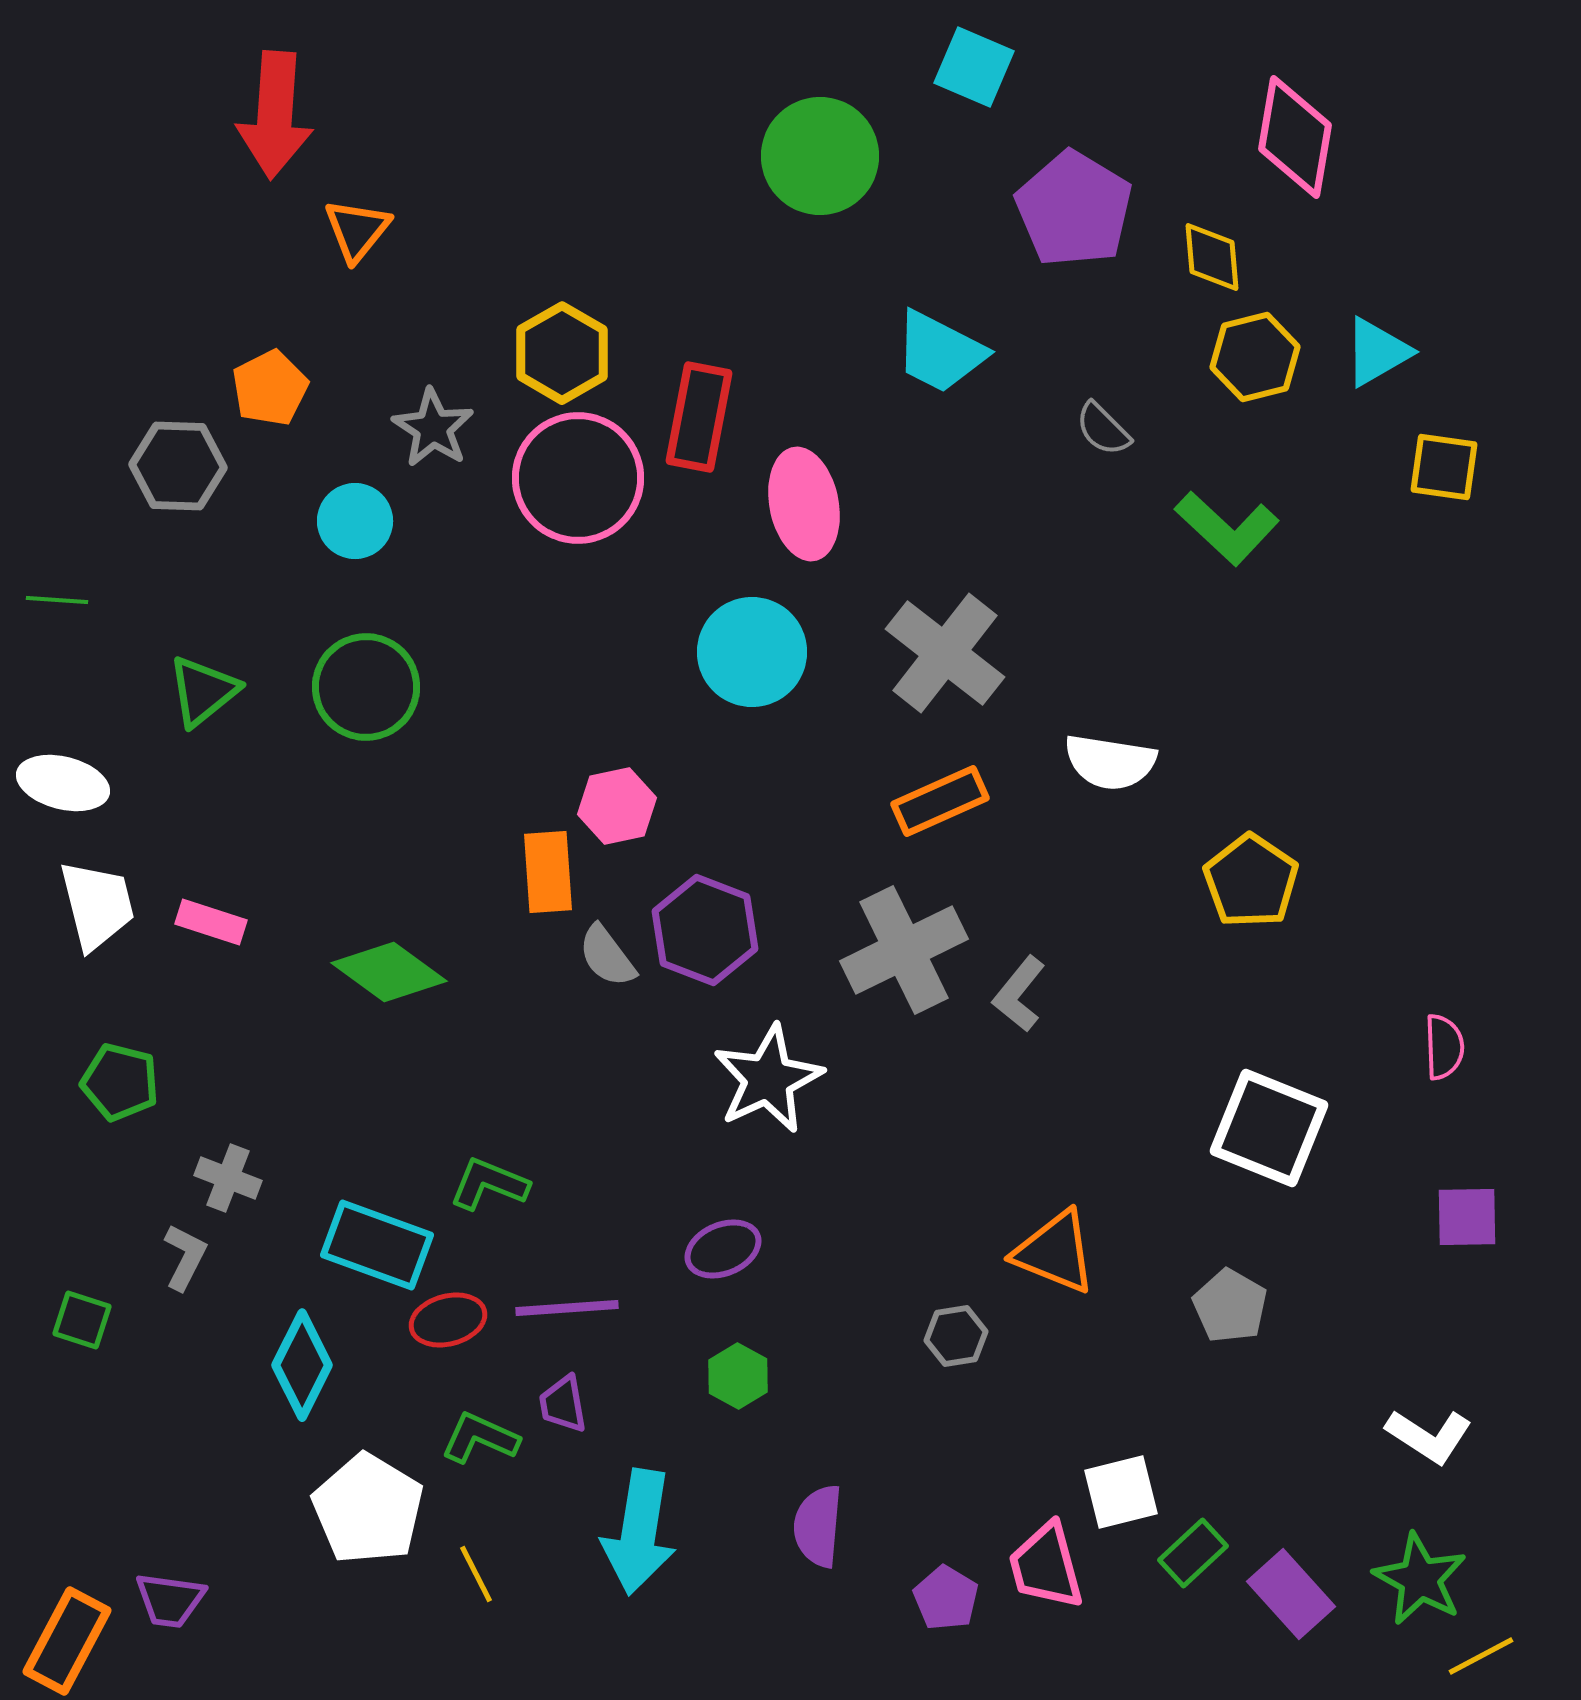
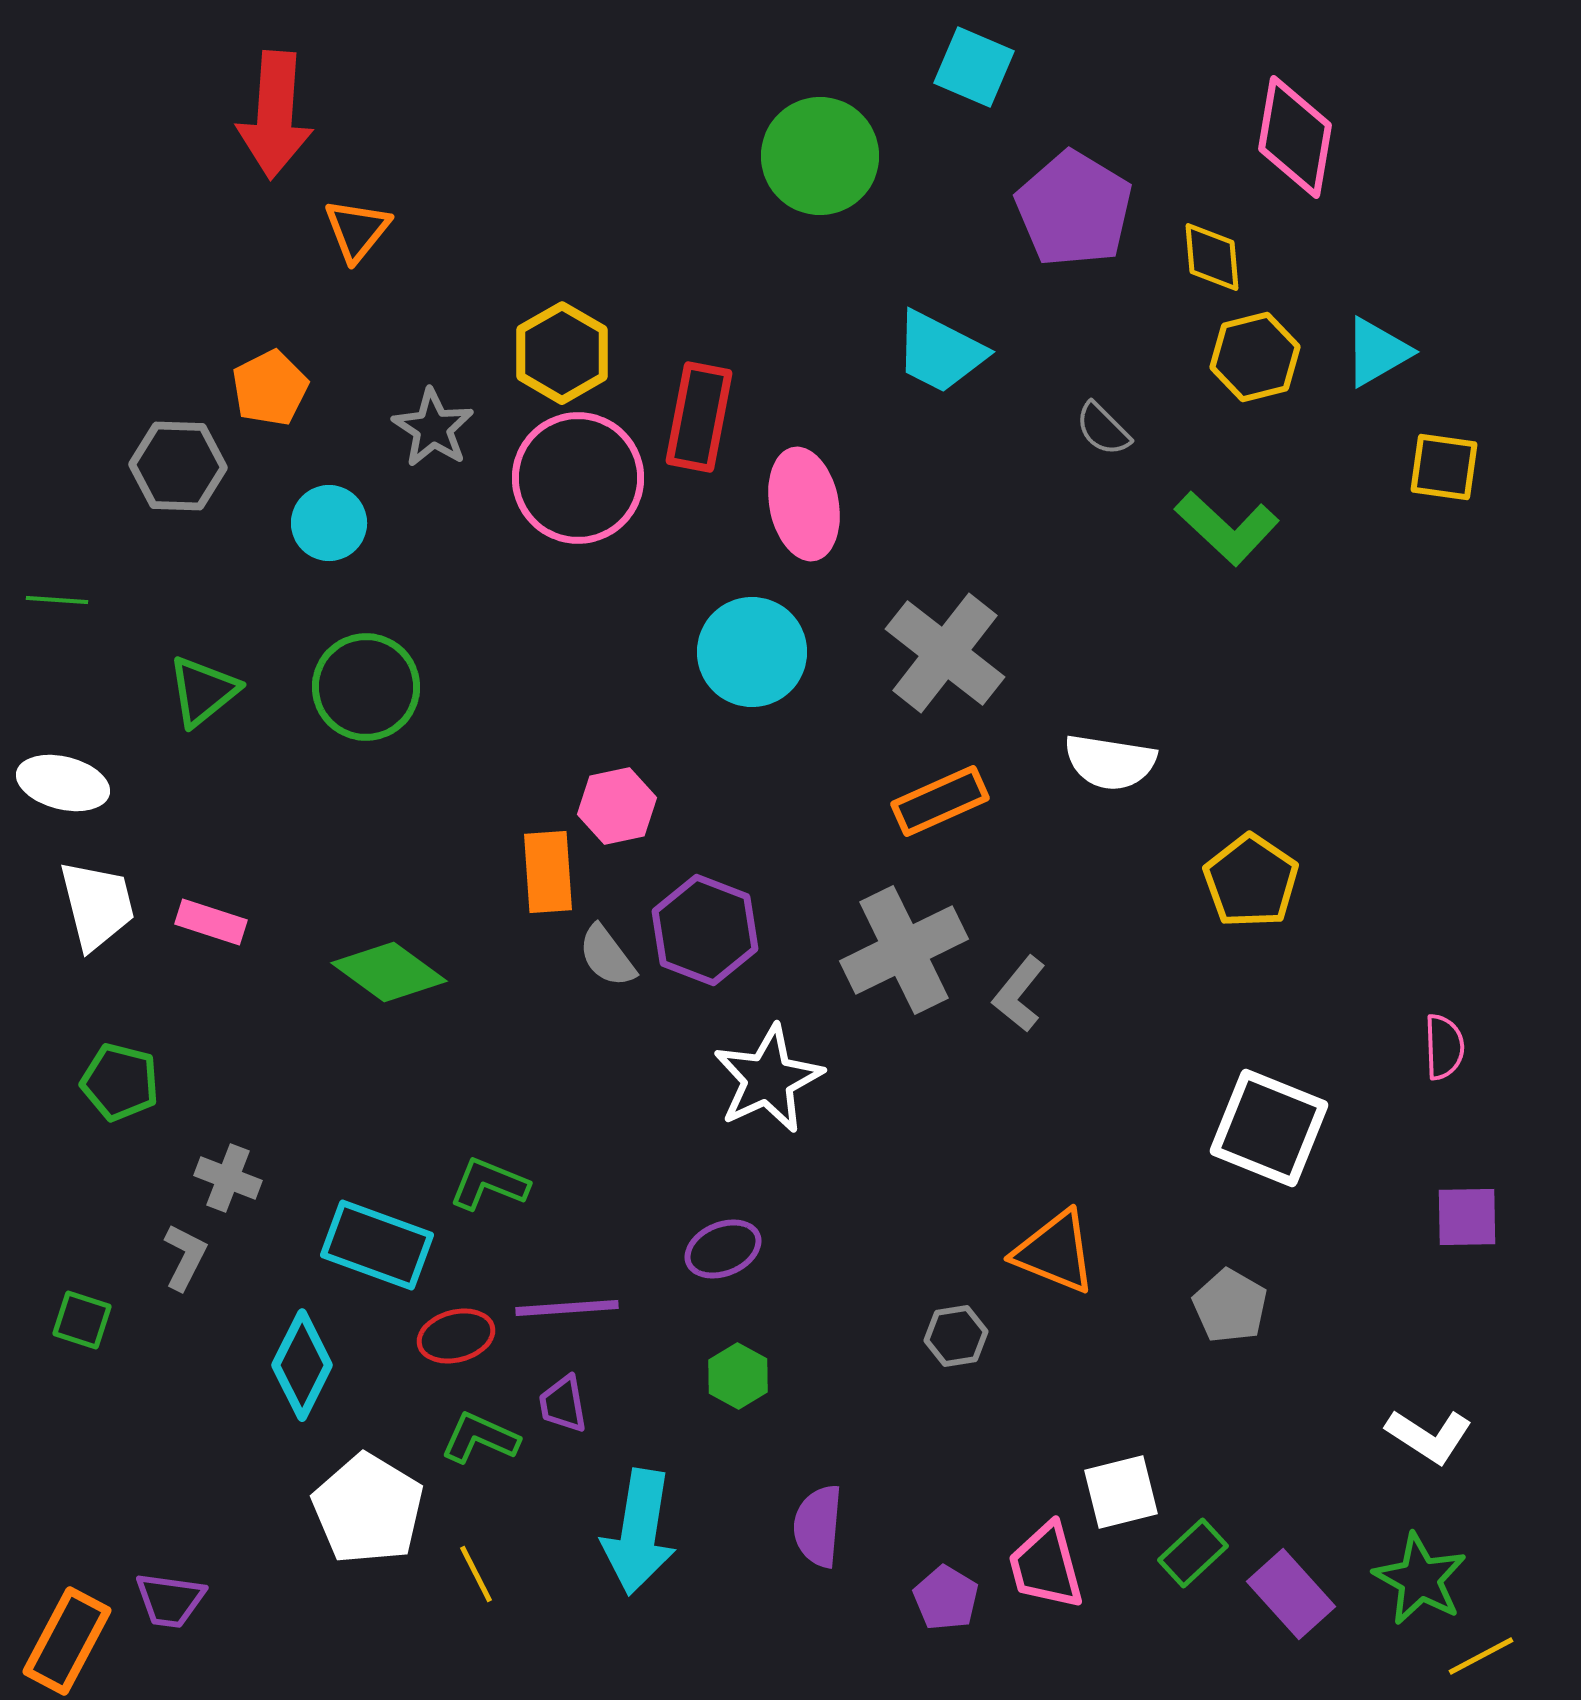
cyan circle at (355, 521): moved 26 px left, 2 px down
red ellipse at (448, 1320): moved 8 px right, 16 px down
